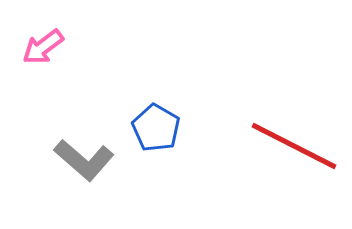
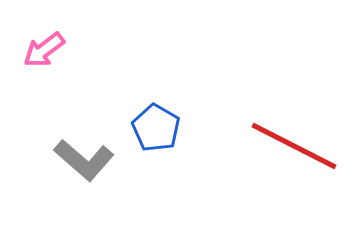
pink arrow: moved 1 px right, 3 px down
